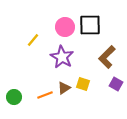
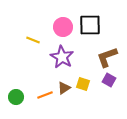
pink circle: moved 2 px left
yellow line: rotated 72 degrees clockwise
brown L-shape: rotated 25 degrees clockwise
purple square: moved 7 px left, 4 px up
green circle: moved 2 px right
